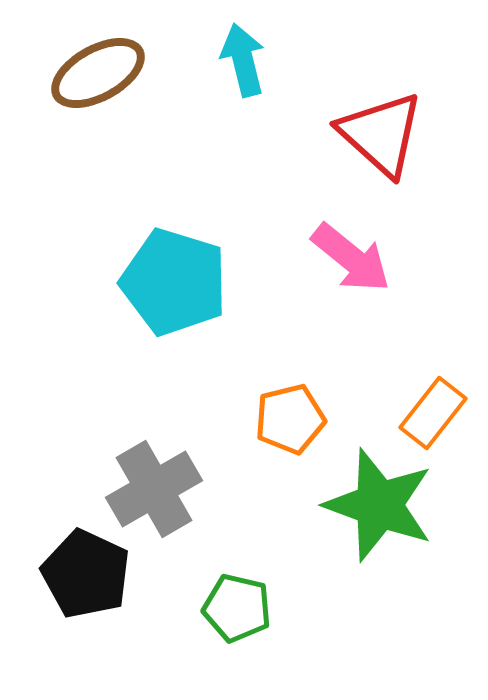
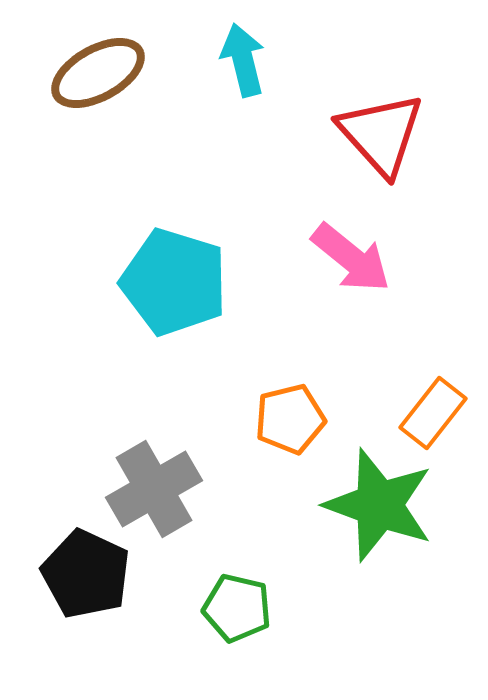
red triangle: rotated 6 degrees clockwise
